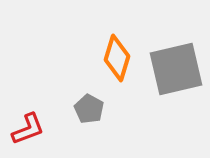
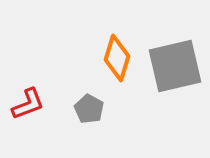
gray square: moved 1 px left, 3 px up
red L-shape: moved 25 px up
